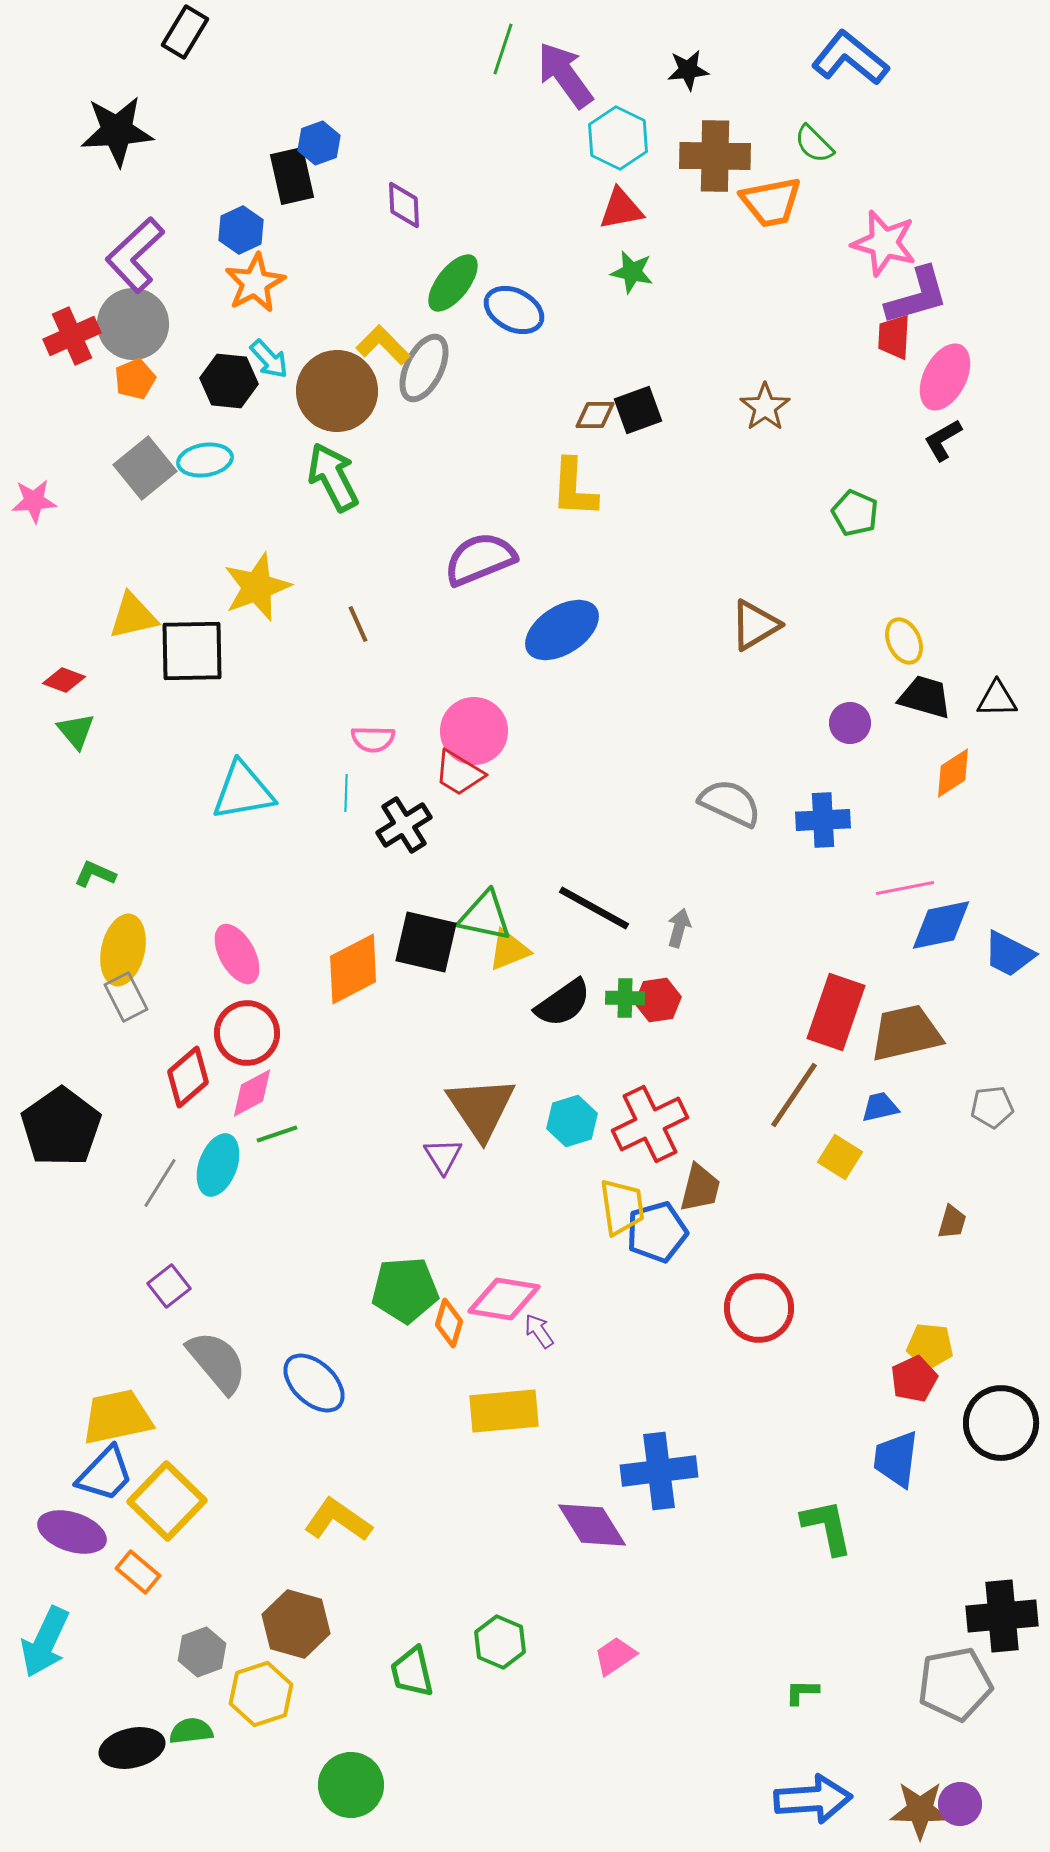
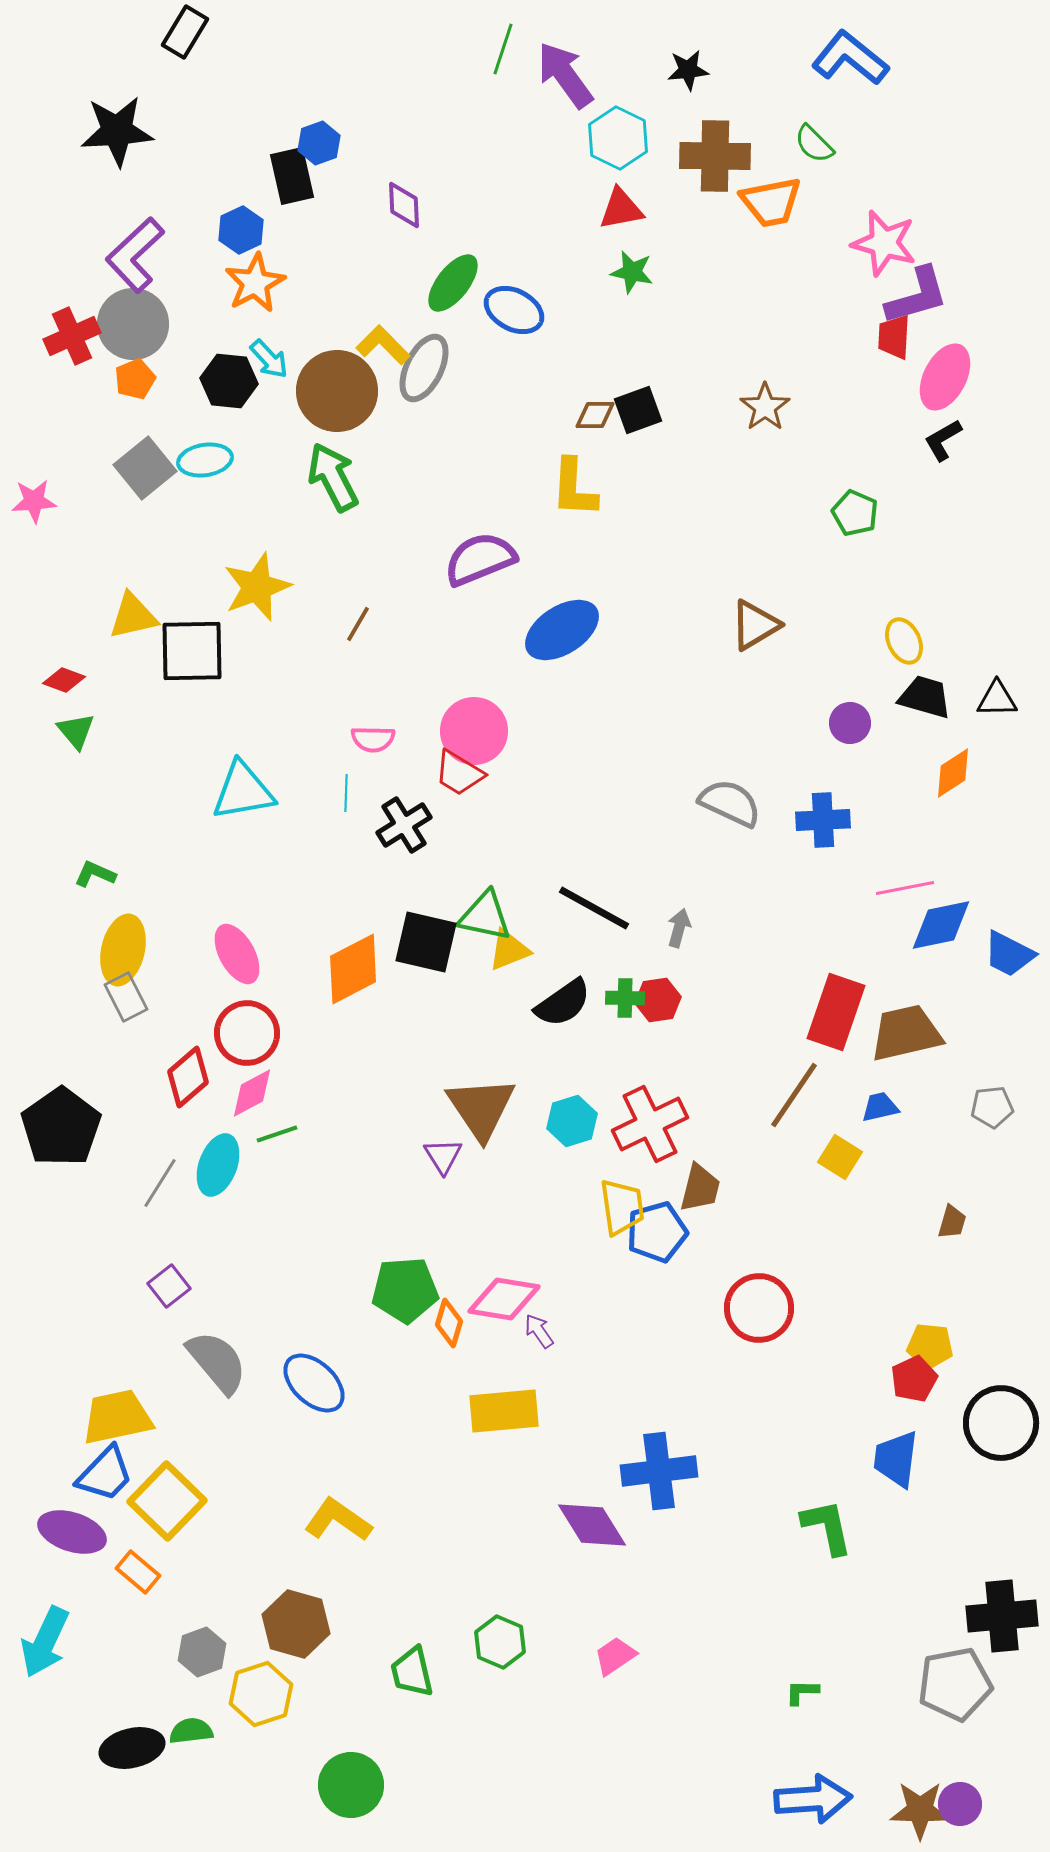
brown line at (358, 624): rotated 54 degrees clockwise
